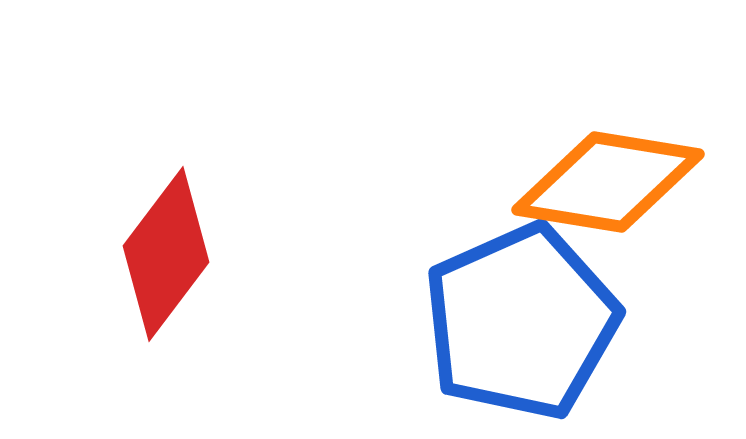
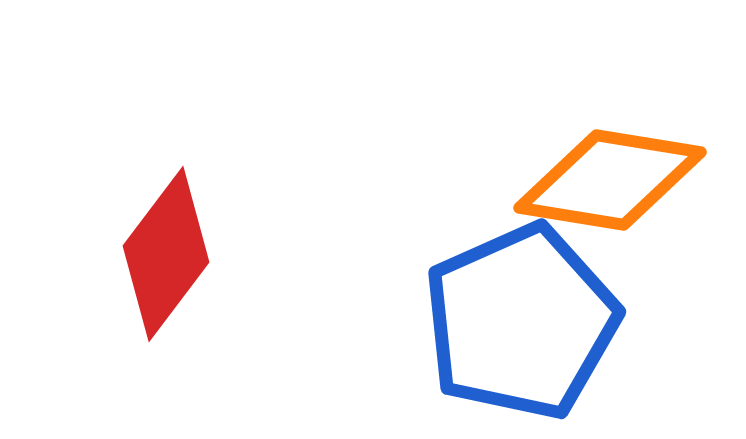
orange diamond: moved 2 px right, 2 px up
